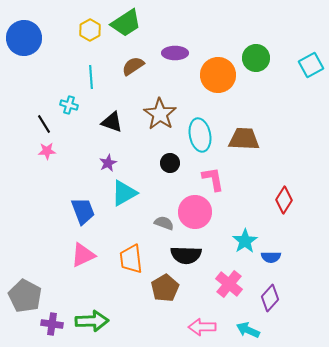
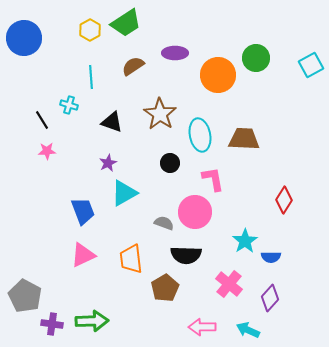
black line: moved 2 px left, 4 px up
